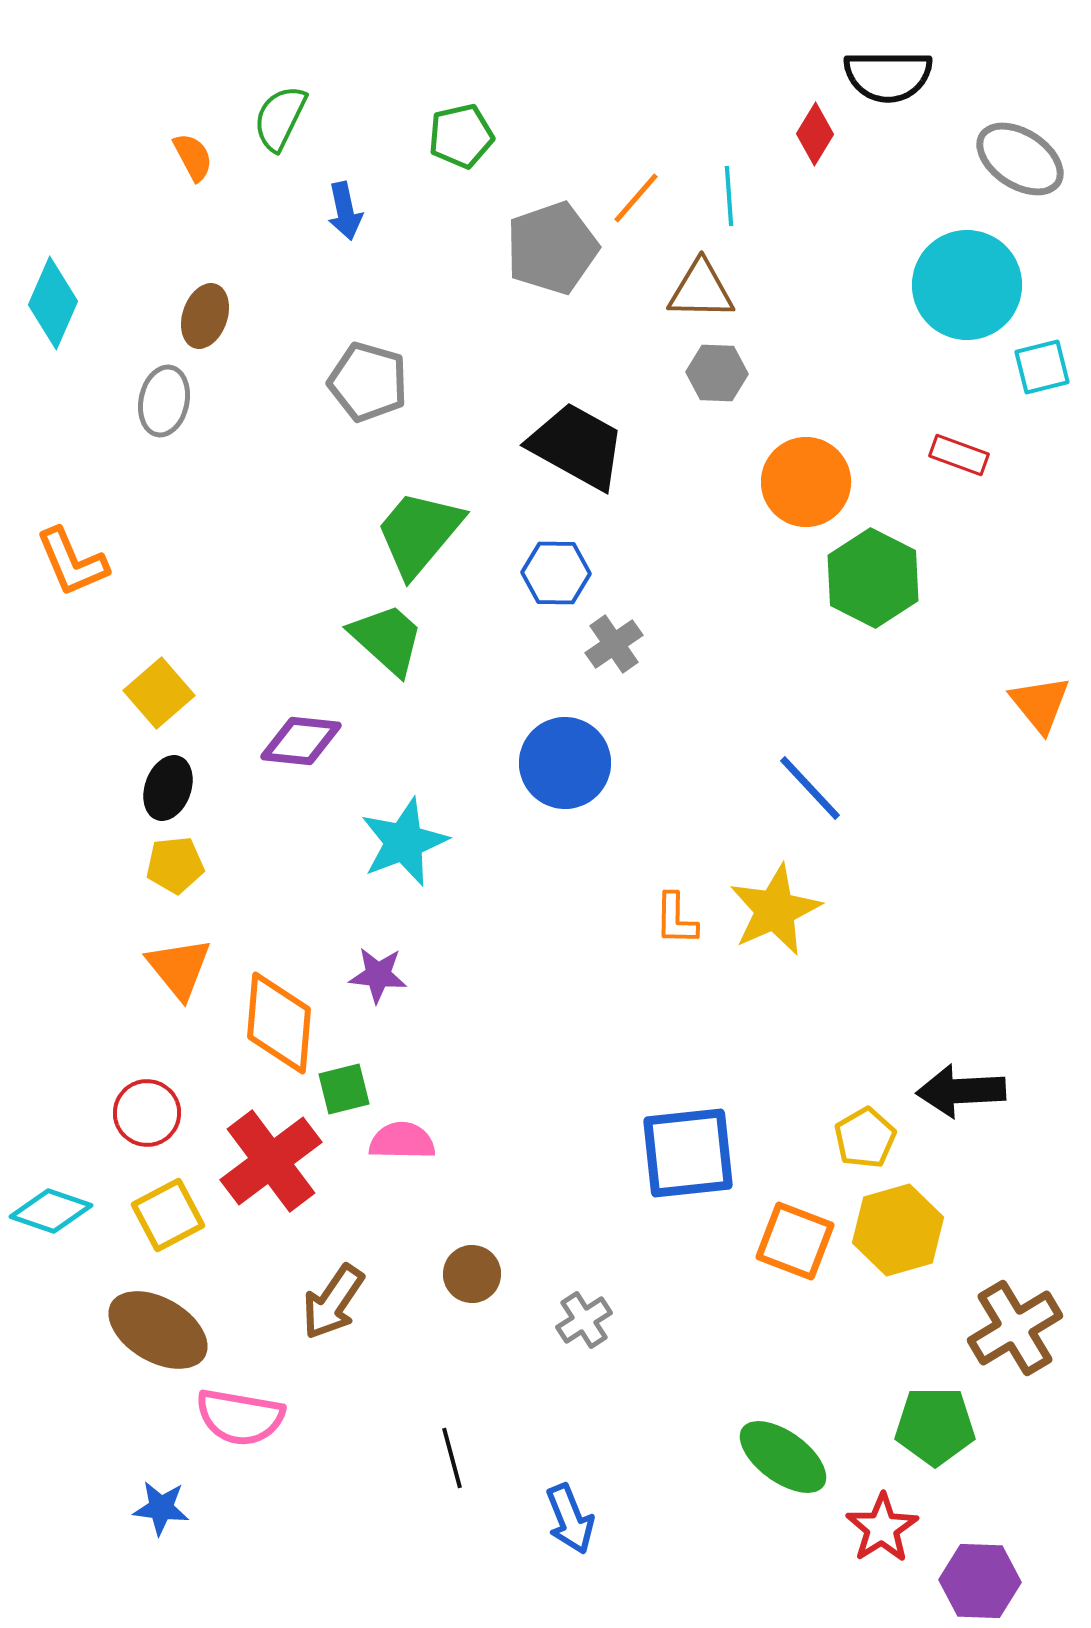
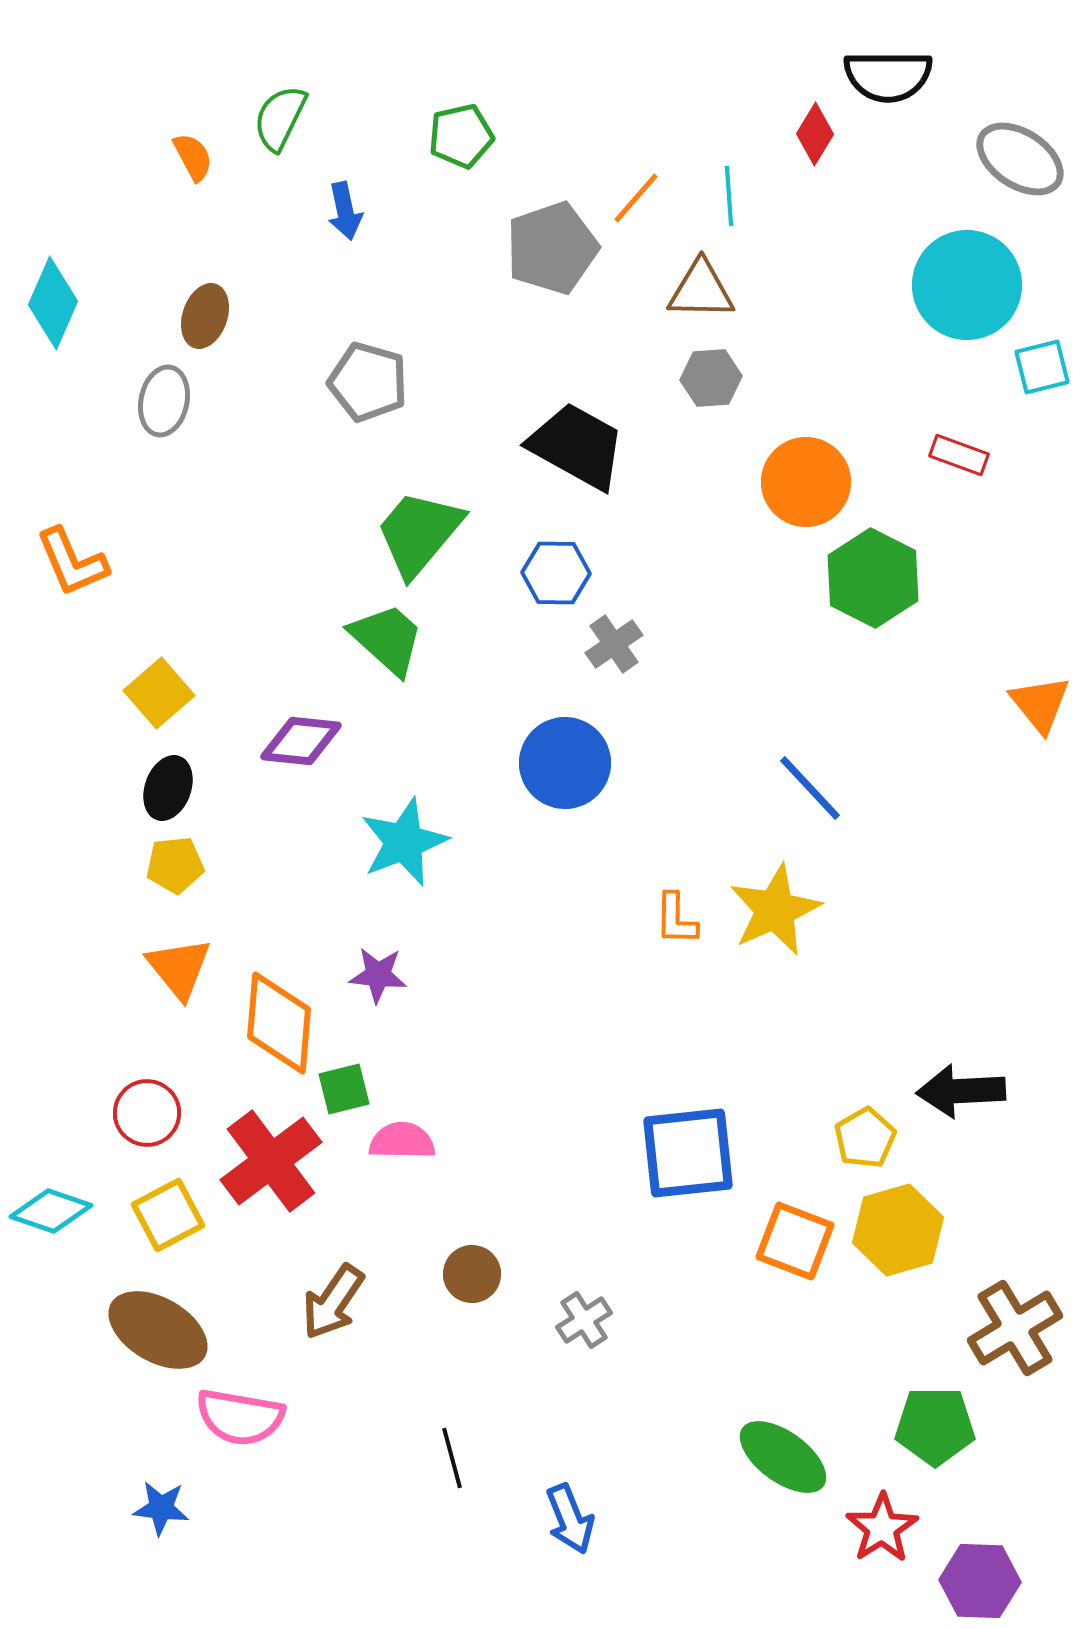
gray hexagon at (717, 373): moved 6 px left, 5 px down; rotated 6 degrees counterclockwise
